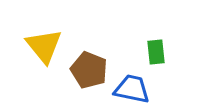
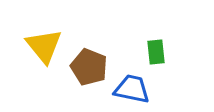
brown pentagon: moved 3 px up
